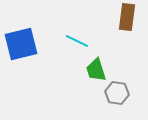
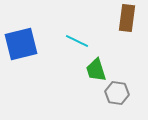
brown rectangle: moved 1 px down
